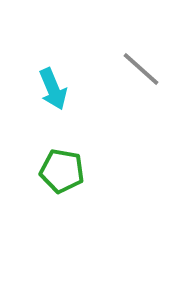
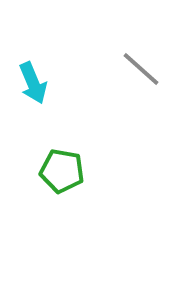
cyan arrow: moved 20 px left, 6 px up
